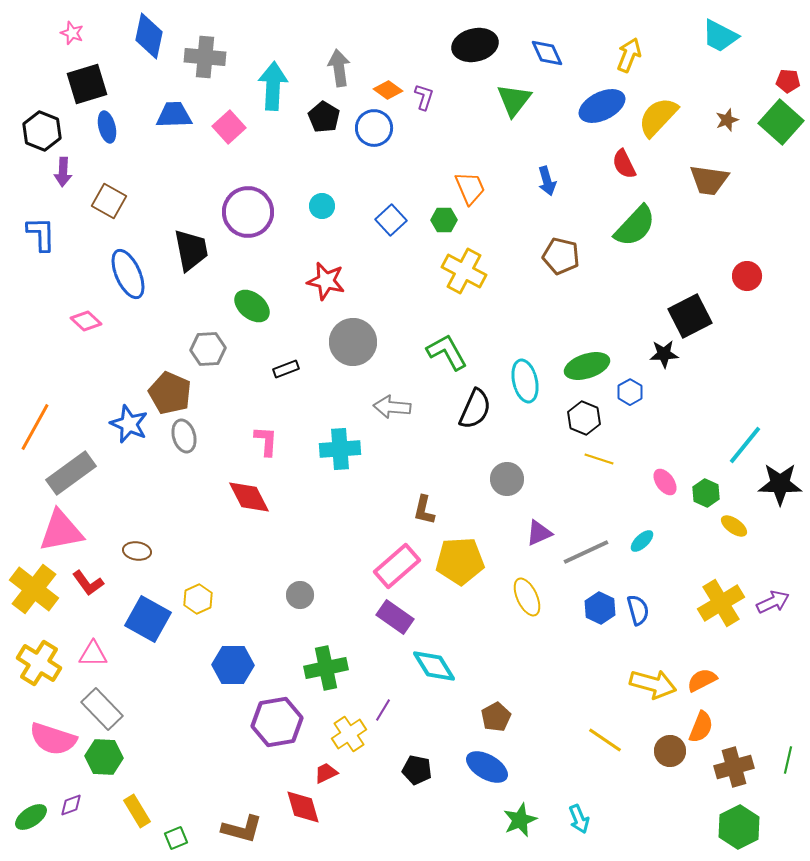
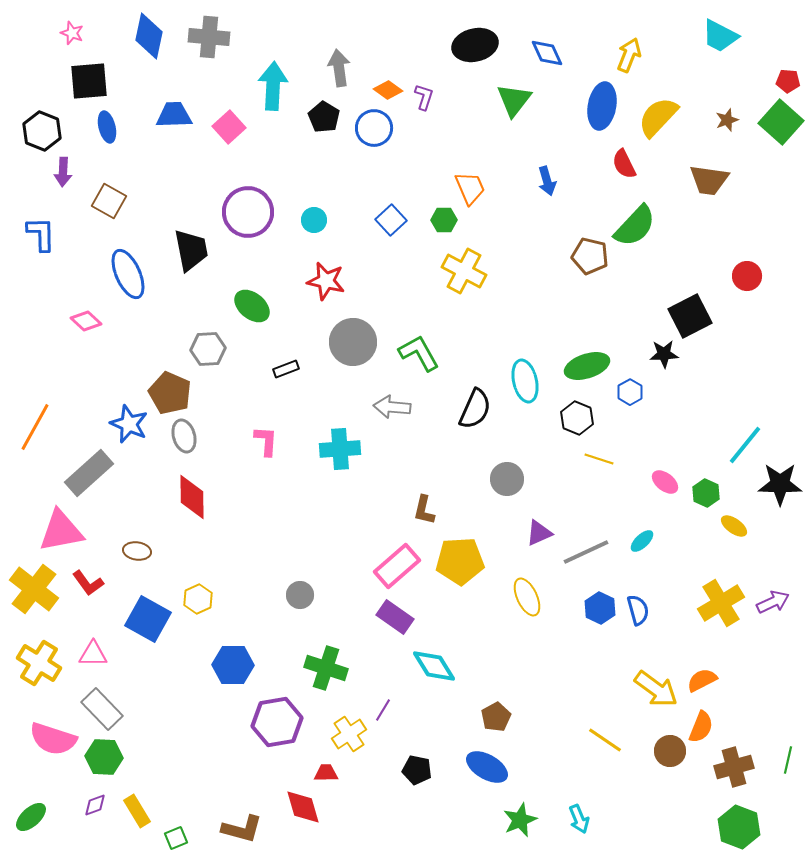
gray cross at (205, 57): moved 4 px right, 20 px up
black square at (87, 84): moved 2 px right, 3 px up; rotated 12 degrees clockwise
blue ellipse at (602, 106): rotated 54 degrees counterclockwise
cyan circle at (322, 206): moved 8 px left, 14 px down
brown pentagon at (561, 256): moved 29 px right
green L-shape at (447, 352): moved 28 px left, 1 px down
black hexagon at (584, 418): moved 7 px left
gray rectangle at (71, 473): moved 18 px right; rotated 6 degrees counterclockwise
pink ellipse at (665, 482): rotated 16 degrees counterclockwise
red diamond at (249, 497): moved 57 px left; rotated 27 degrees clockwise
green cross at (326, 668): rotated 30 degrees clockwise
yellow arrow at (653, 684): moved 3 px right, 5 px down; rotated 21 degrees clockwise
red trapezoid at (326, 773): rotated 25 degrees clockwise
purple diamond at (71, 805): moved 24 px right
green ellipse at (31, 817): rotated 8 degrees counterclockwise
green hexagon at (739, 827): rotated 12 degrees counterclockwise
